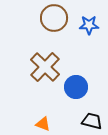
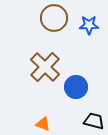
black trapezoid: moved 2 px right
